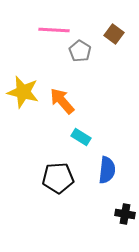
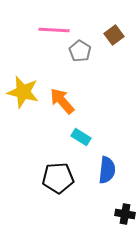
brown square: moved 1 px down; rotated 18 degrees clockwise
